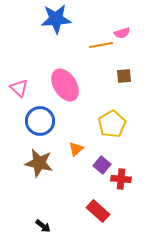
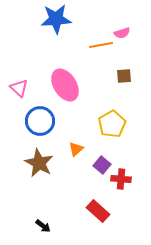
brown star: rotated 16 degrees clockwise
